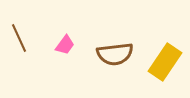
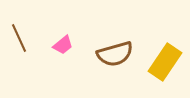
pink trapezoid: moved 2 px left; rotated 15 degrees clockwise
brown semicircle: rotated 9 degrees counterclockwise
